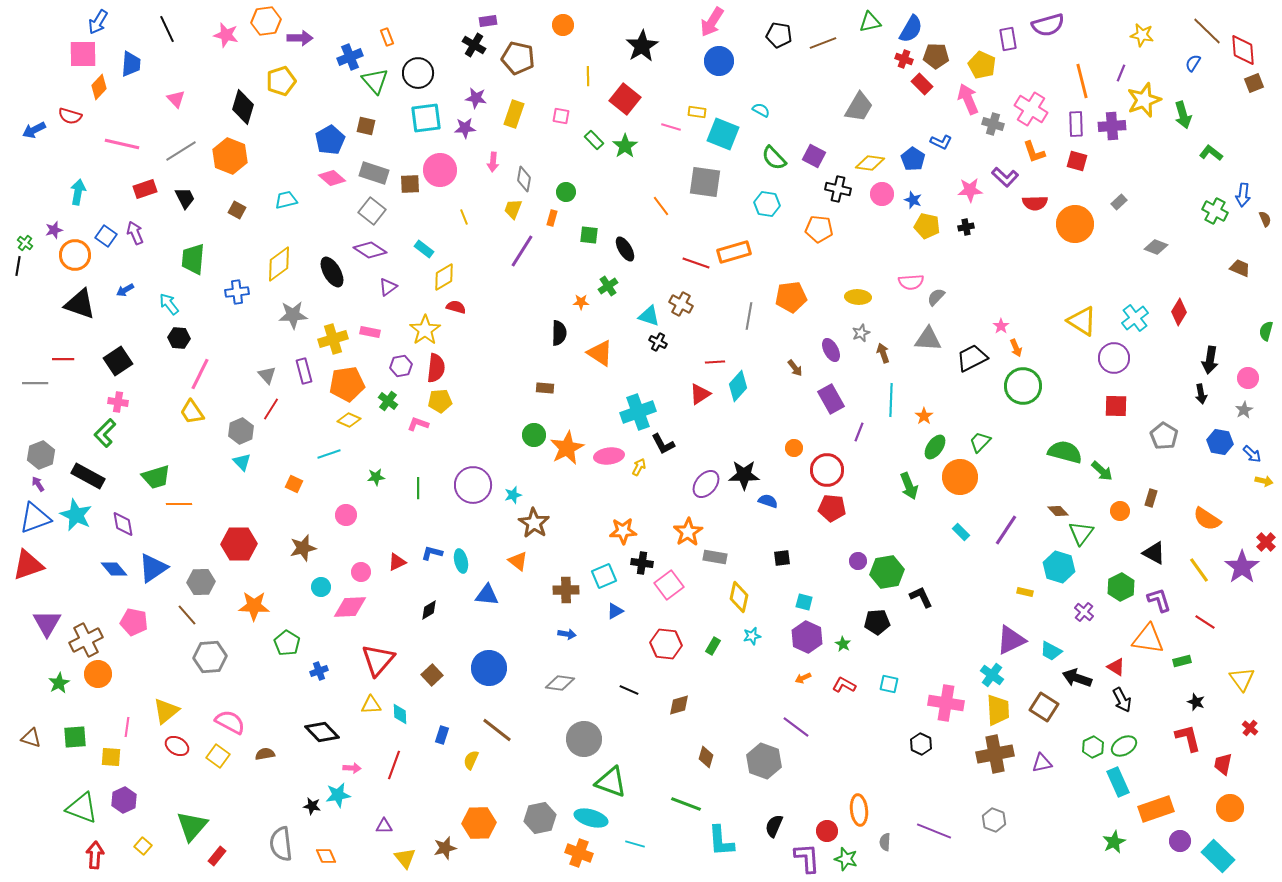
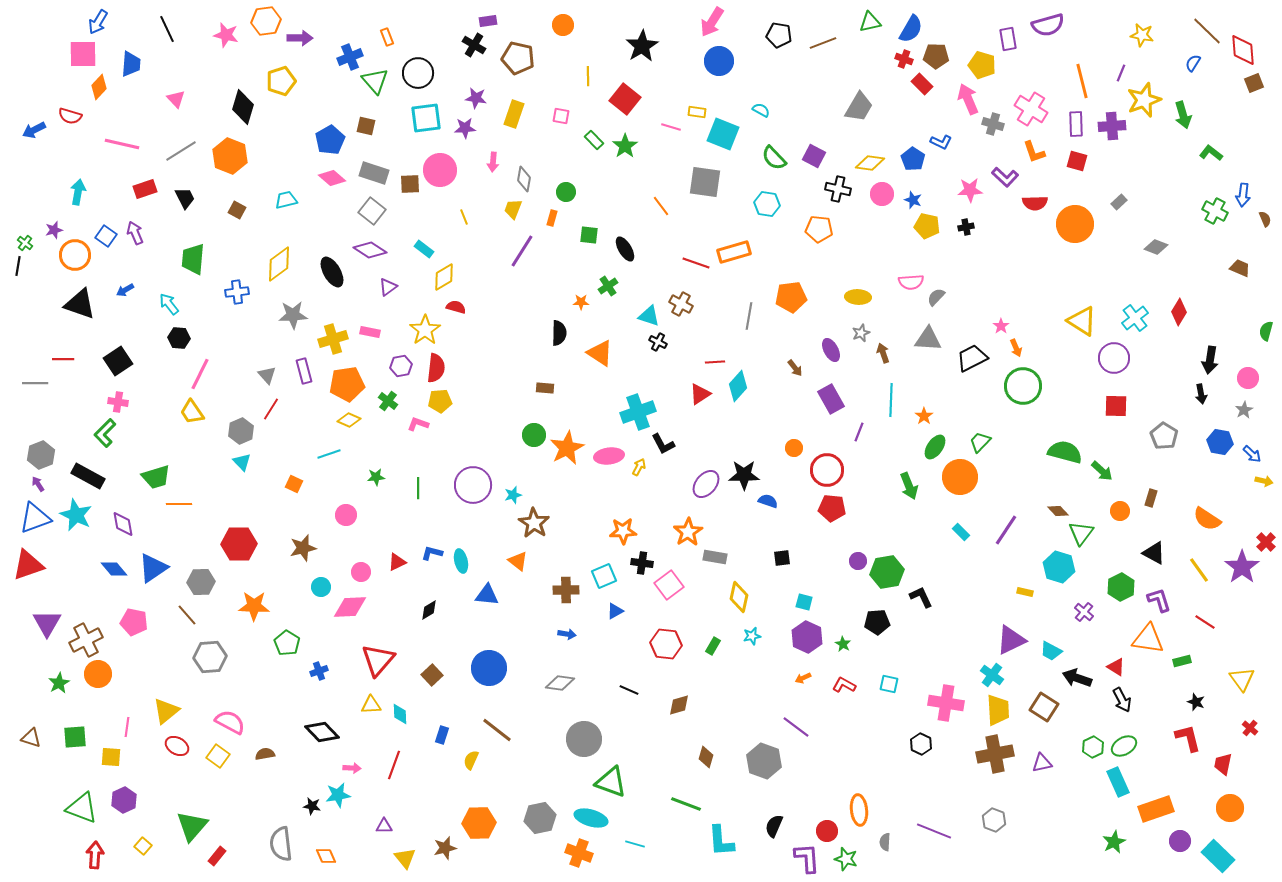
yellow pentagon at (982, 65): rotated 8 degrees counterclockwise
